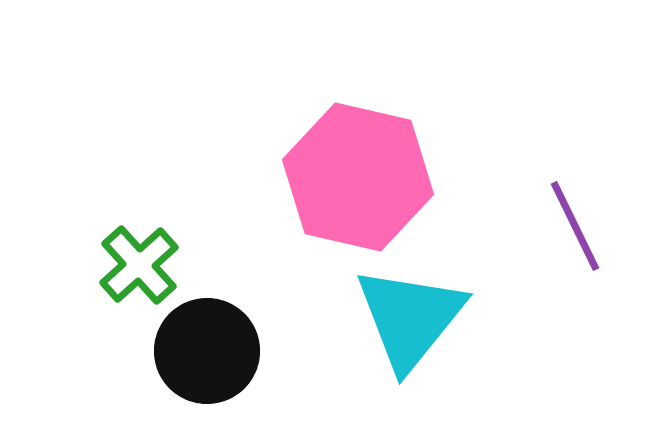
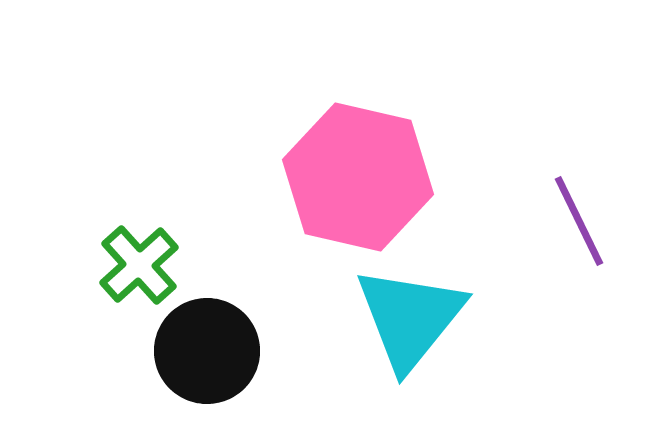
purple line: moved 4 px right, 5 px up
